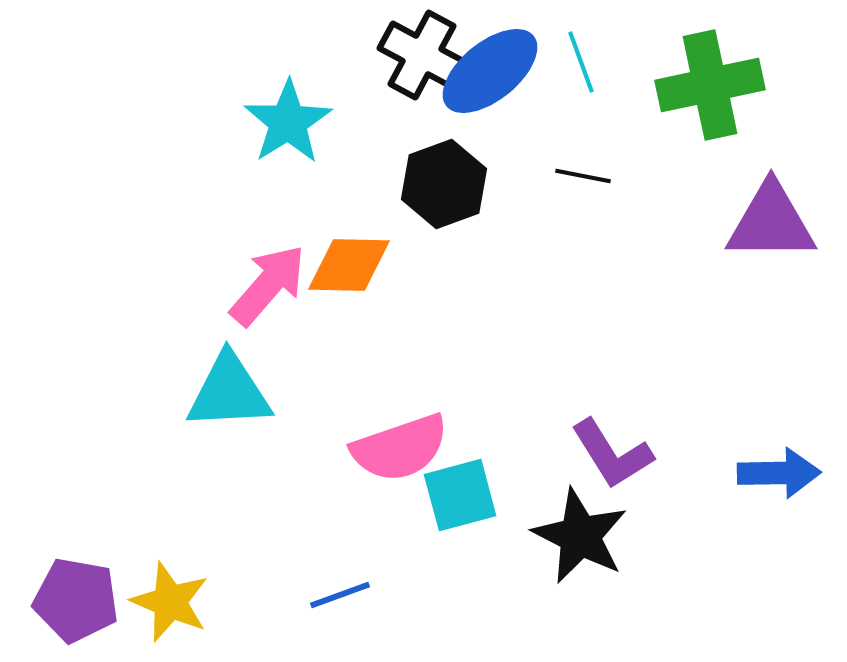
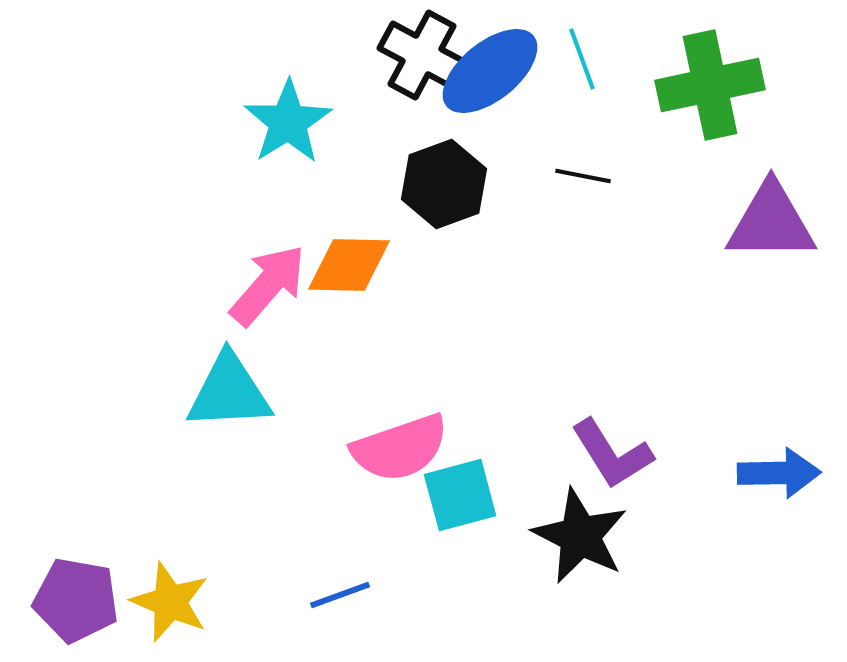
cyan line: moved 1 px right, 3 px up
